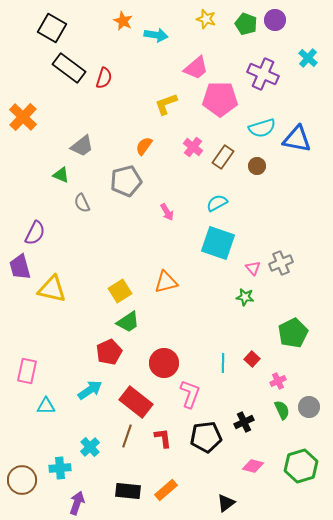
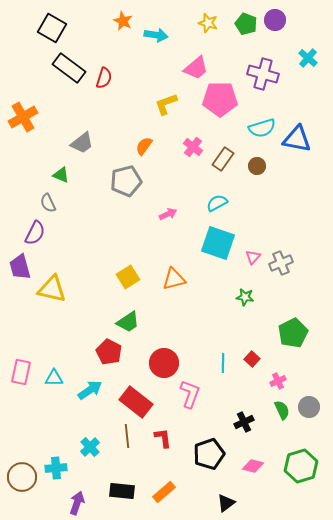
yellow star at (206, 19): moved 2 px right, 4 px down
purple cross at (263, 74): rotated 8 degrees counterclockwise
orange cross at (23, 117): rotated 16 degrees clockwise
gray trapezoid at (82, 146): moved 3 px up
brown rectangle at (223, 157): moved 2 px down
gray semicircle at (82, 203): moved 34 px left
pink arrow at (167, 212): moved 1 px right, 2 px down; rotated 84 degrees counterclockwise
pink triangle at (253, 268): moved 11 px up; rotated 21 degrees clockwise
orange triangle at (166, 282): moved 8 px right, 3 px up
yellow square at (120, 291): moved 8 px right, 14 px up
red pentagon at (109, 352): rotated 20 degrees counterclockwise
pink rectangle at (27, 371): moved 6 px left, 1 px down
cyan triangle at (46, 406): moved 8 px right, 28 px up
brown line at (127, 436): rotated 25 degrees counterclockwise
black pentagon at (206, 437): moved 3 px right, 17 px down; rotated 12 degrees counterclockwise
cyan cross at (60, 468): moved 4 px left
brown circle at (22, 480): moved 3 px up
orange rectangle at (166, 490): moved 2 px left, 2 px down
black rectangle at (128, 491): moved 6 px left
